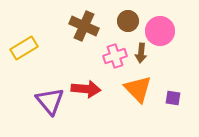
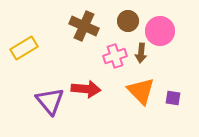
orange triangle: moved 3 px right, 2 px down
